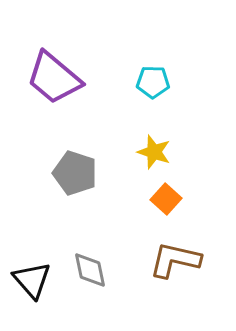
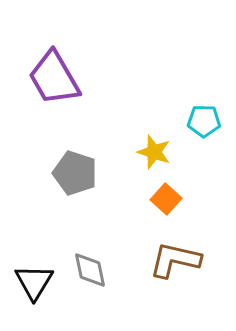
purple trapezoid: rotated 20 degrees clockwise
cyan pentagon: moved 51 px right, 39 px down
black triangle: moved 2 px right, 2 px down; rotated 12 degrees clockwise
